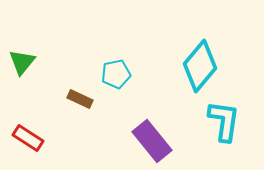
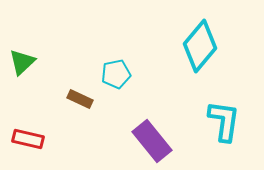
green triangle: rotated 8 degrees clockwise
cyan diamond: moved 20 px up
red rectangle: moved 1 px down; rotated 20 degrees counterclockwise
